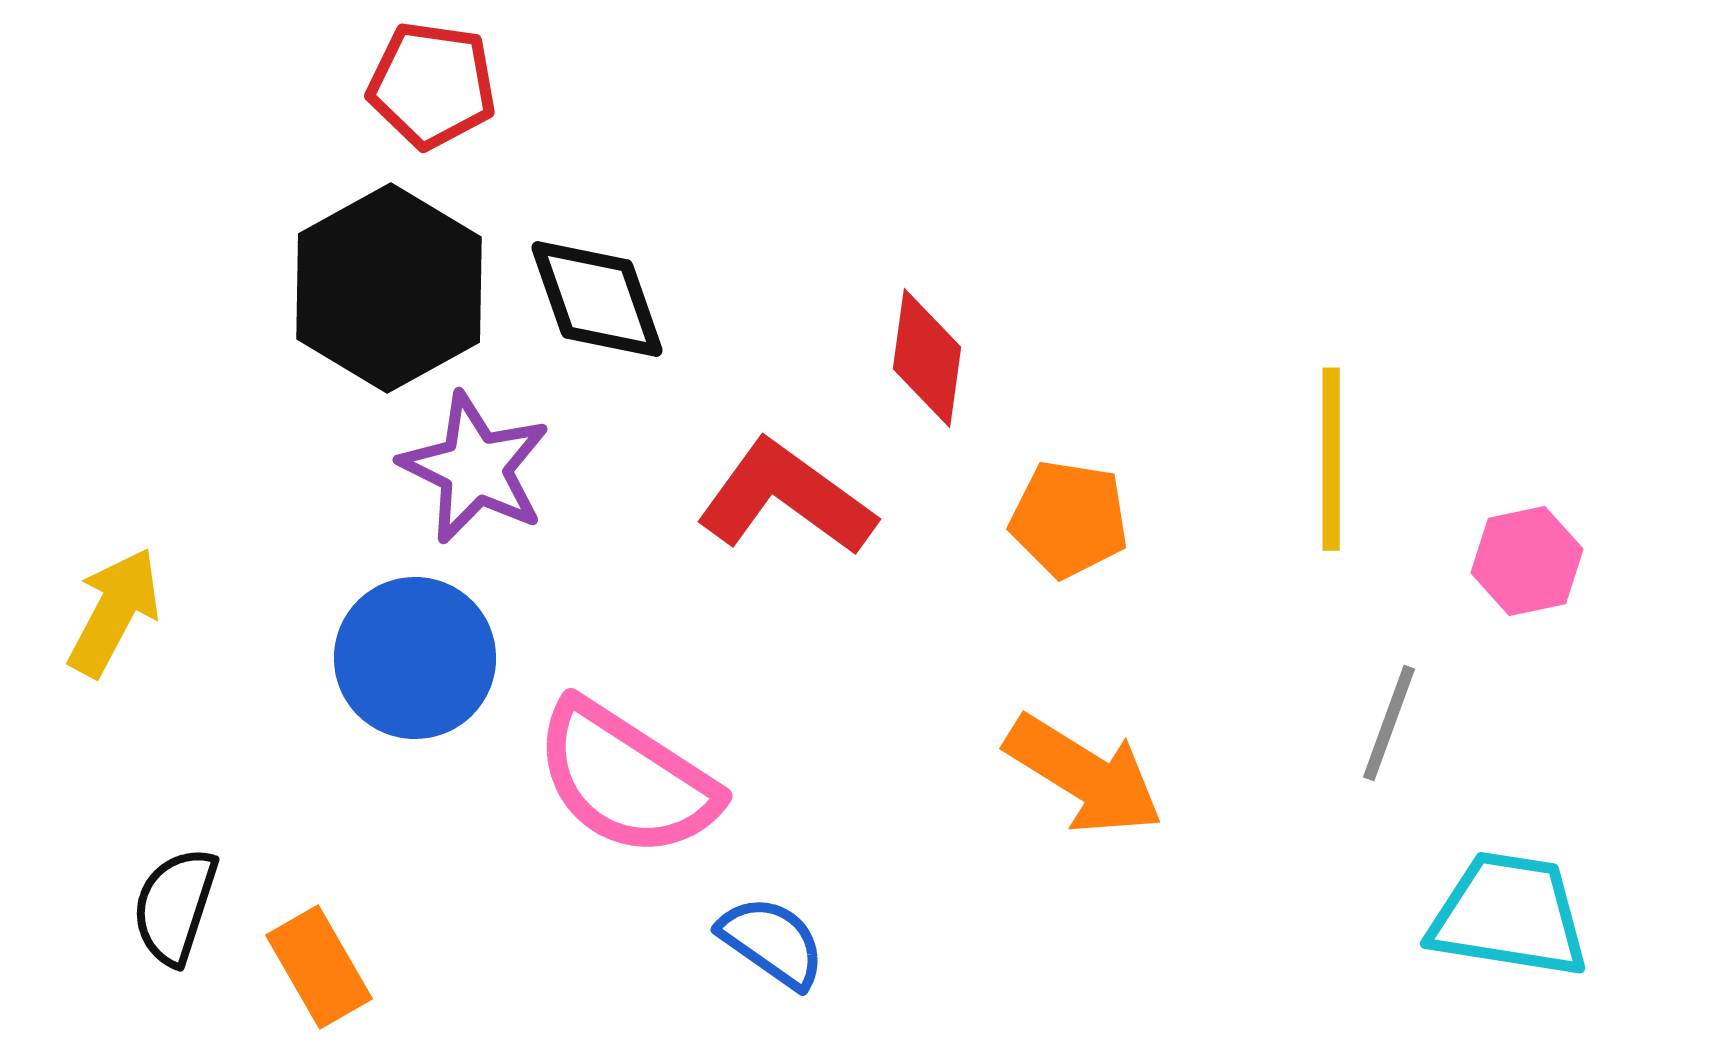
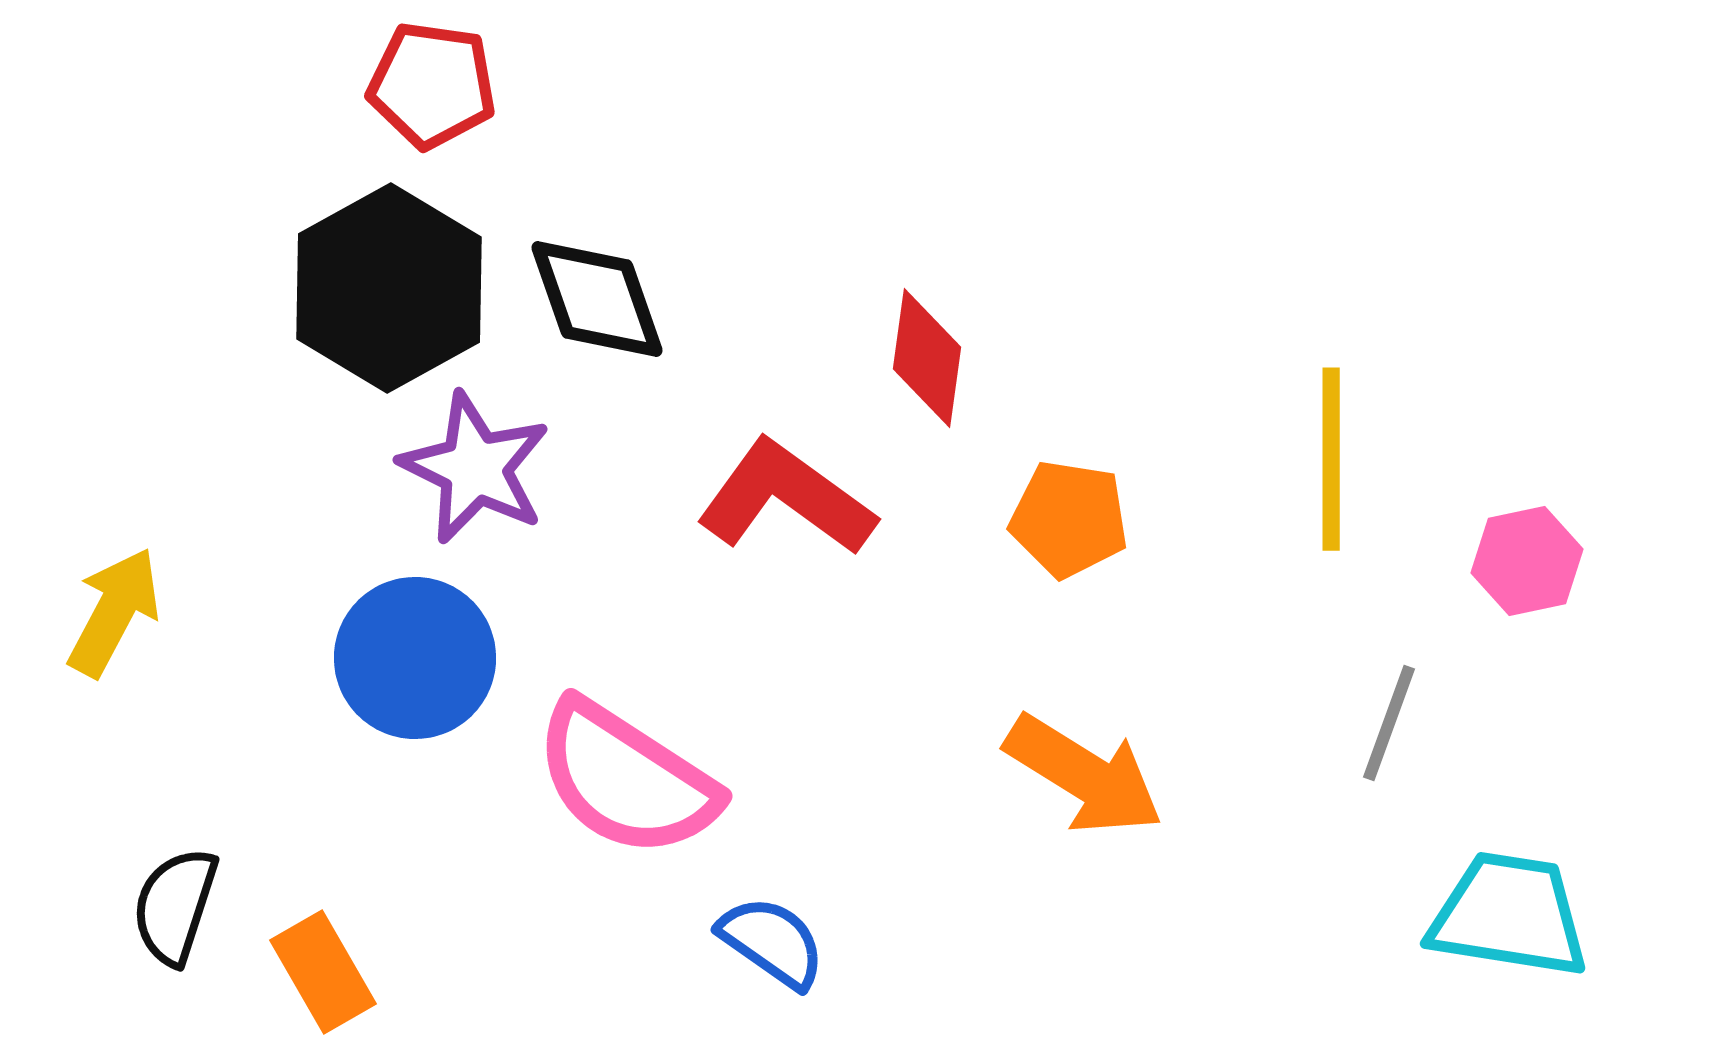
orange rectangle: moved 4 px right, 5 px down
